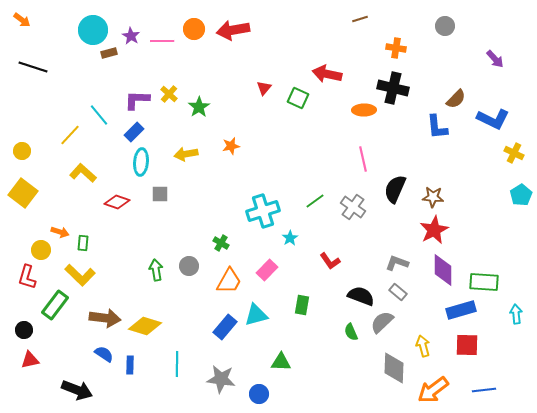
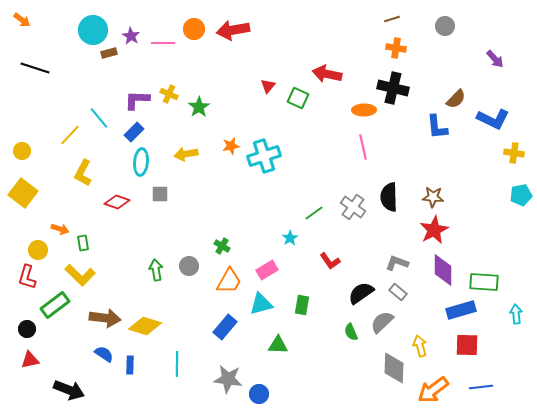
brown line at (360, 19): moved 32 px right
pink line at (162, 41): moved 1 px right, 2 px down
black line at (33, 67): moved 2 px right, 1 px down
red triangle at (264, 88): moved 4 px right, 2 px up
yellow cross at (169, 94): rotated 18 degrees counterclockwise
cyan line at (99, 115): moved 3 px down
yellow cross at (514, 153): rotated 18 degrees counterclockwise
pink line at (363, 159): moved 12 px up
yellow L-shape at (83, 173): rotated 104 degrees counterclockwise
black semicircle at (395, 189): moved 6 px left, 8 px down; rotated 24 degrees counterclockwise
cyan pentagon at (521, 195): rotated 20 degrees clockwise
green line at (315, 201): moved 1 px left, 12 px down
cyan cross at (263, 211): moved 1 px right, 55 px up
orange arrow at (60, 232): moved 3 px up
green rectangle at (83, 243): rotated 14 degrees counterclockwise
green cross at (221, 243): moved 1 px right, 3 px down
yellow circle at (41, 250): moved 3 px left
pink rectangle at (267, 270): rotated 15 degrees clockwise
black semicircle at (361, 296): moved 3 px up; rotated 56 degrees counterclockwise
green rectangle at (55, 305): rotated 16 degrees clockwise
cyan triangle at (256, 315): moved 5 px right, 11 px up
black circle at (24, 330): moved 3 px right, 1 px up
yellow arrow at (423, 346): moved 3 px left
green triangle at (281, 362): moved 3 px left, 17 px up
gray star at (221, 379): moved 7 px right
black arrow at (77, 390): moved 8 px left
blue line at (484, 390): moved 3 px left, 3 px up
